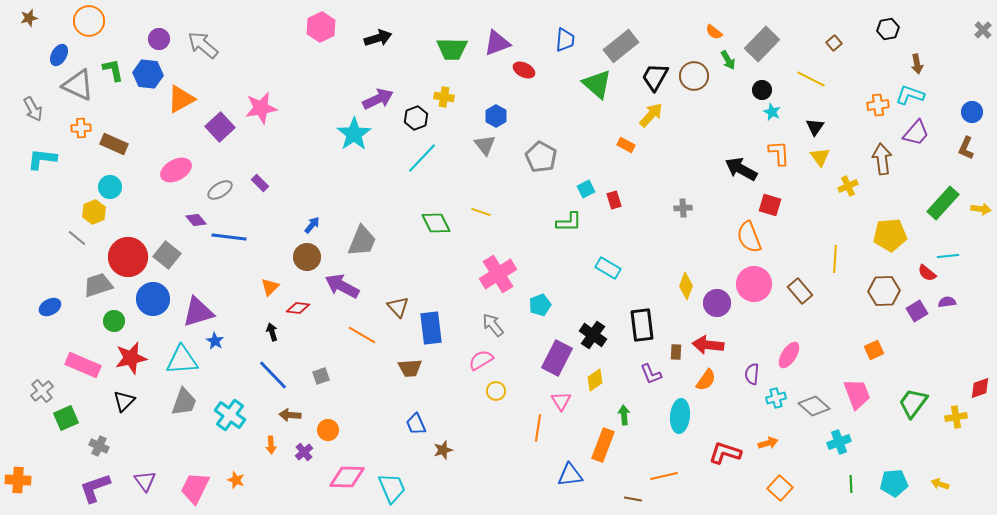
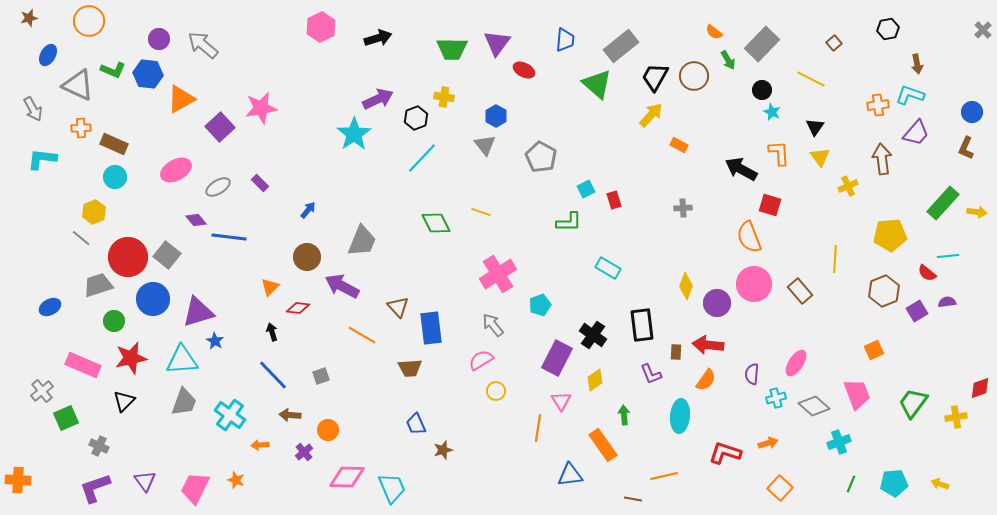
purple triangle at (497, 43): rotated 32 degrees counterclockwise
blue ellipse at (59, 55): moved 11 px left
green L-shape at (113, 70): rotated 125 degrees clockwise
orange rectangle at (626, 145): moved 53 px right
cyan circle at (110, 187): moved 5 px right, 10 px up
gray ellipse at (220, 190): moved 2 px left, 3 px up
yellow arrow at (981, 209): moved 4 px left, 3 px down
blue arrow at (312, 225): moved 4 px left, 15 px up
gray line at (77, 238): moved 4 px right
brown hexagon at (884, 291): rotated 20 degrees counterclockwise
pink ellipse at (789, 355): moved 7 px right, 8 px down
orange arrow at (271, 445): moved 11 px left; rotated 90 degrees clockwise
orange rectangle at (603, 445): rotated 56 degrees counterclockwise
green line at (851, 484): rotated 24 degrees clockwise
